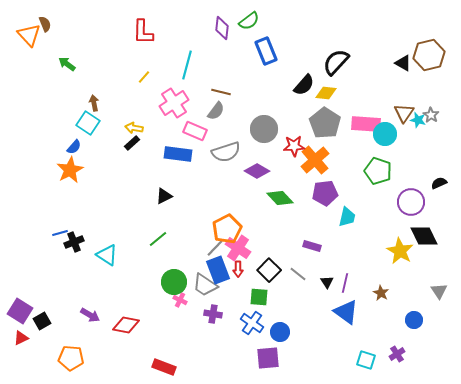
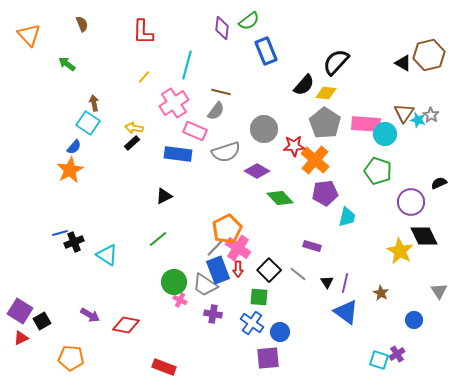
brown semicircle at (45, 24): moved 37 px right
orange cross at (315, 160): rotated 8 degrees counterclockwise
cyan square at (366, 360): moved 13 px right
